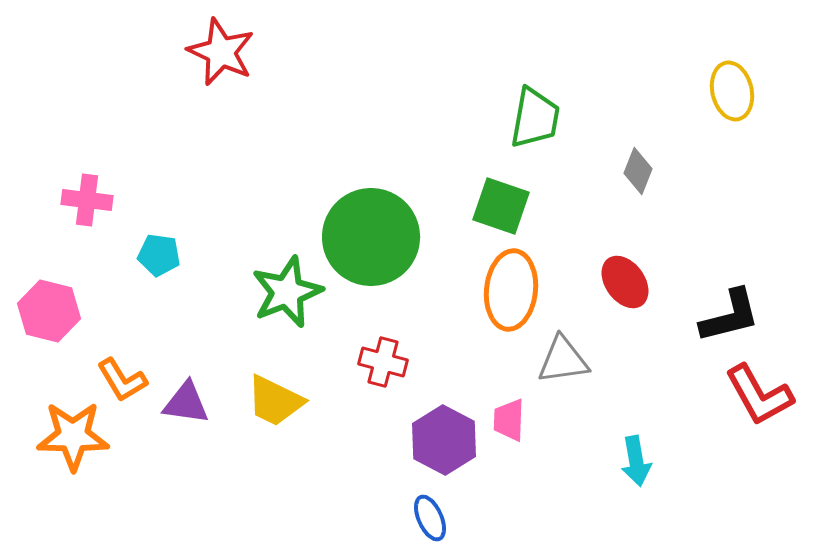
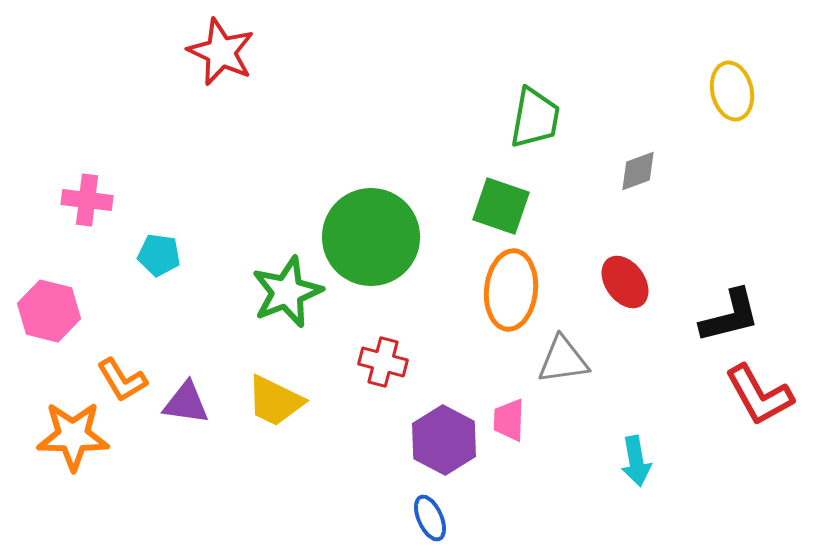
gray diamond: rotated 48 degrees clockwise
